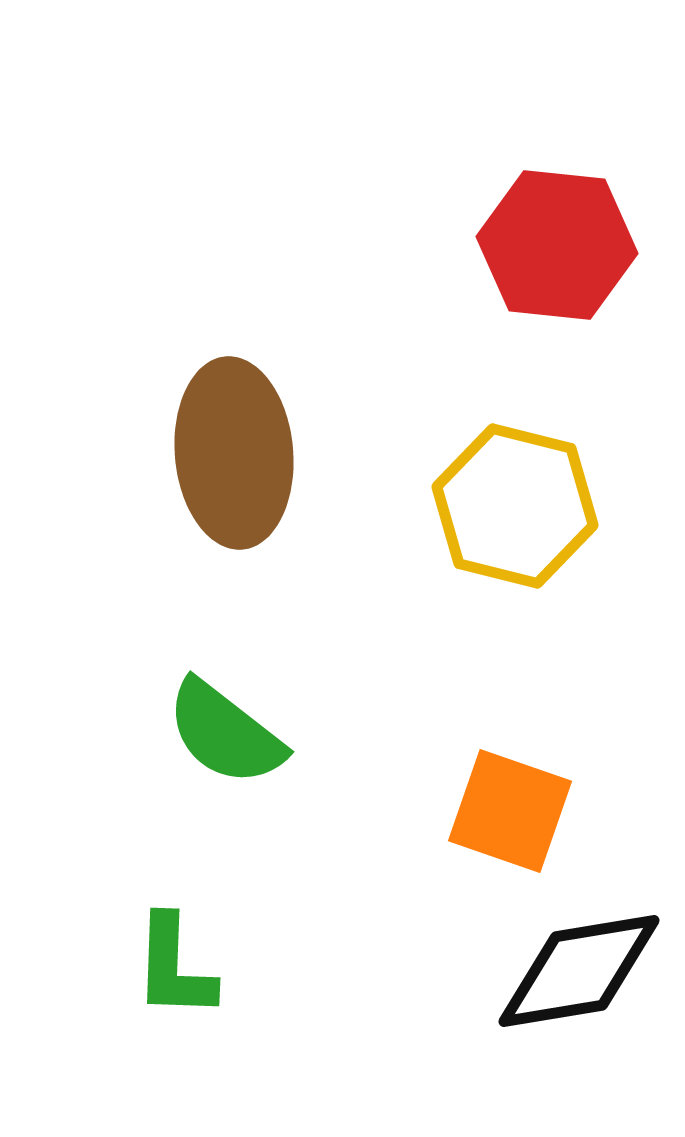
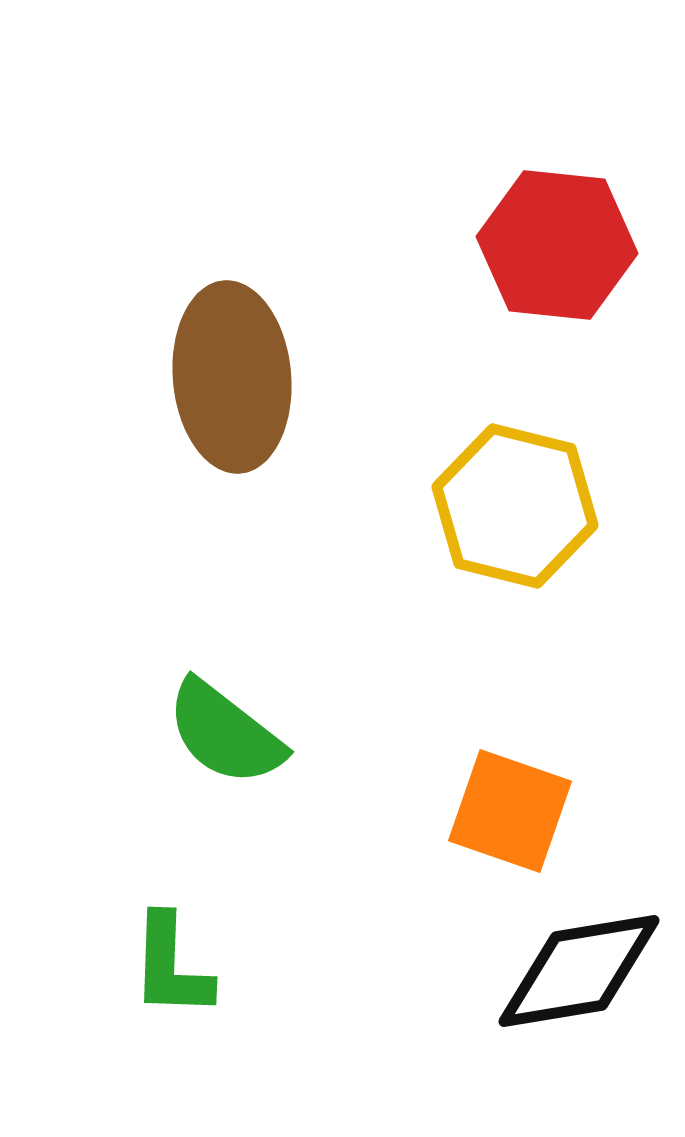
brown ellipse: moved 2 px left, 76 px up
green L-shape: moved 3 px left, 1 px up
